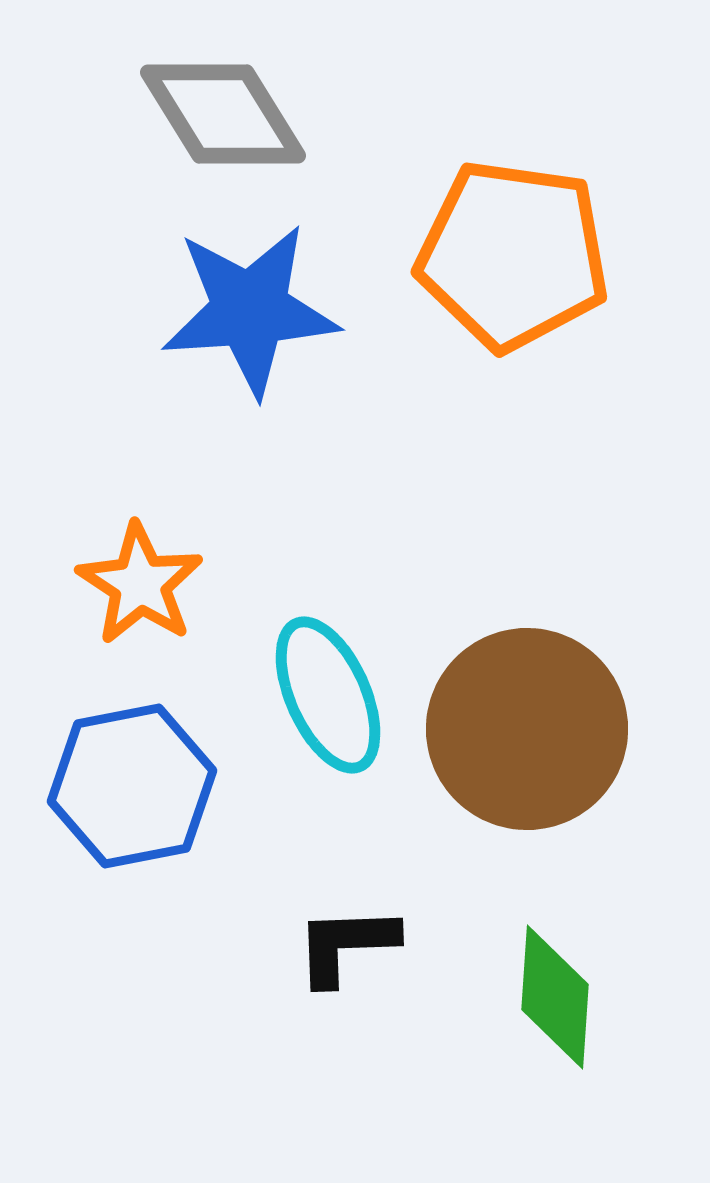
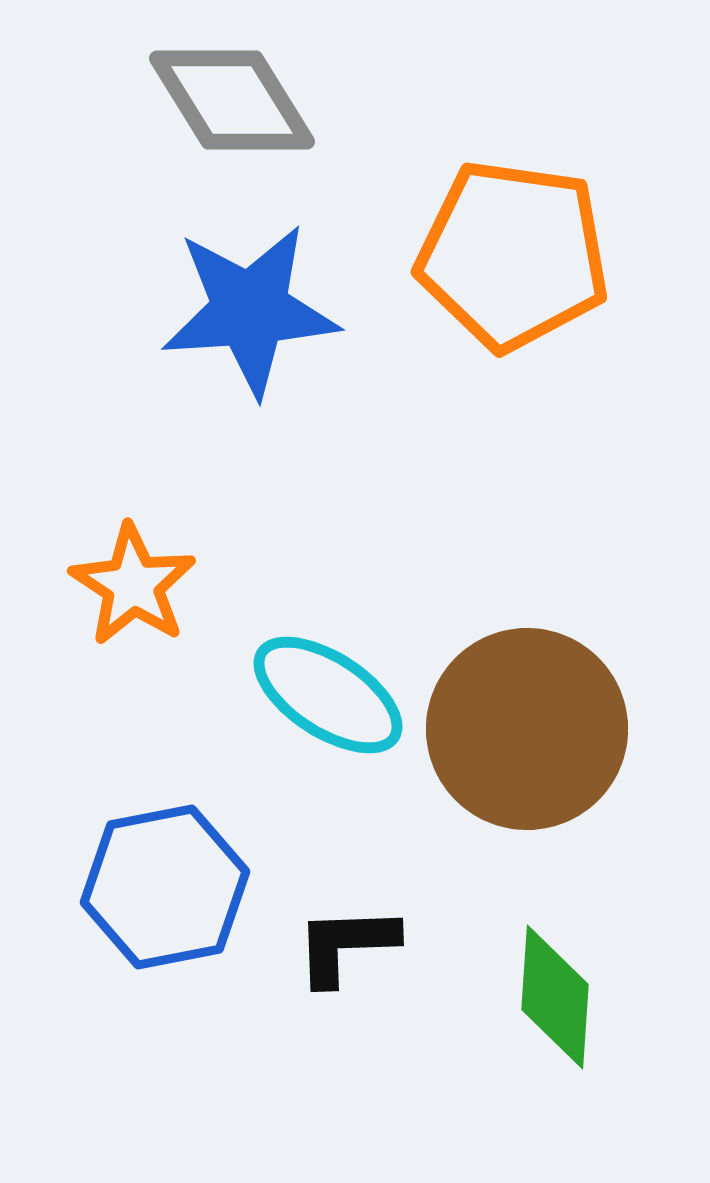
gray diamond: moved 9 px right, 14 px up
orange star: moved 7 px left, 1 px down
cyan ellipse: rotated 33 degrees counterclockwise
blue hexagon: moved 33 px right, 101 px down
